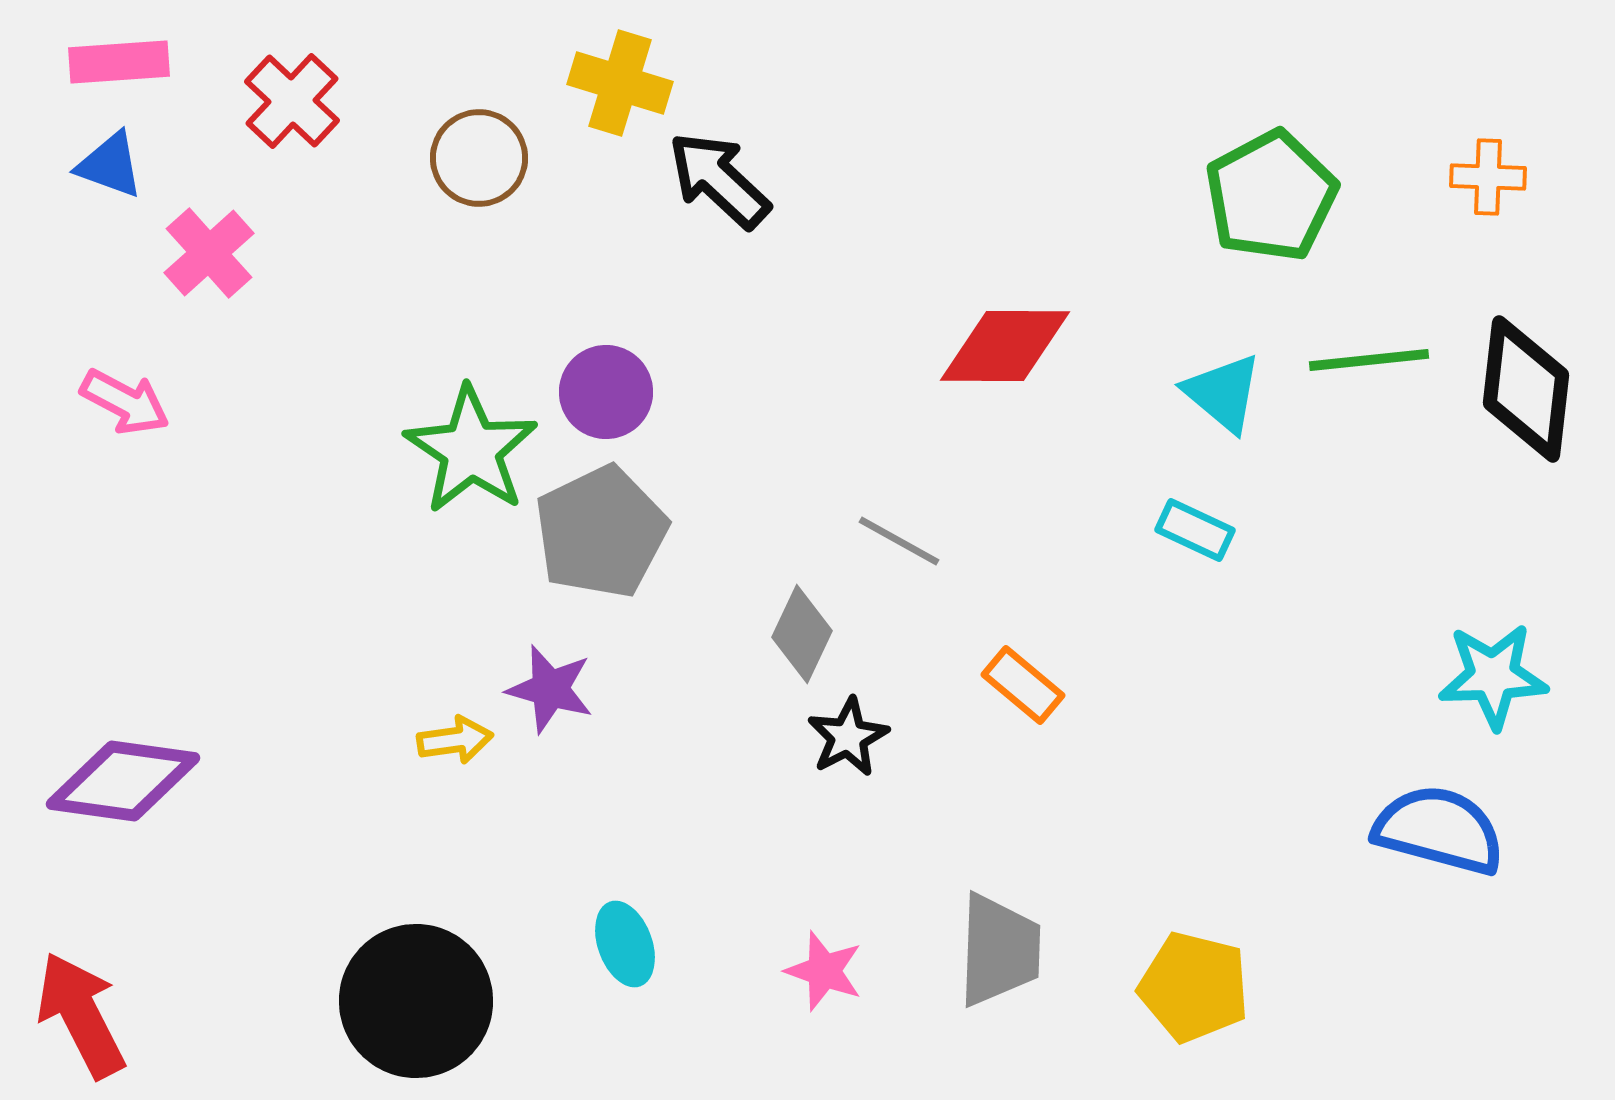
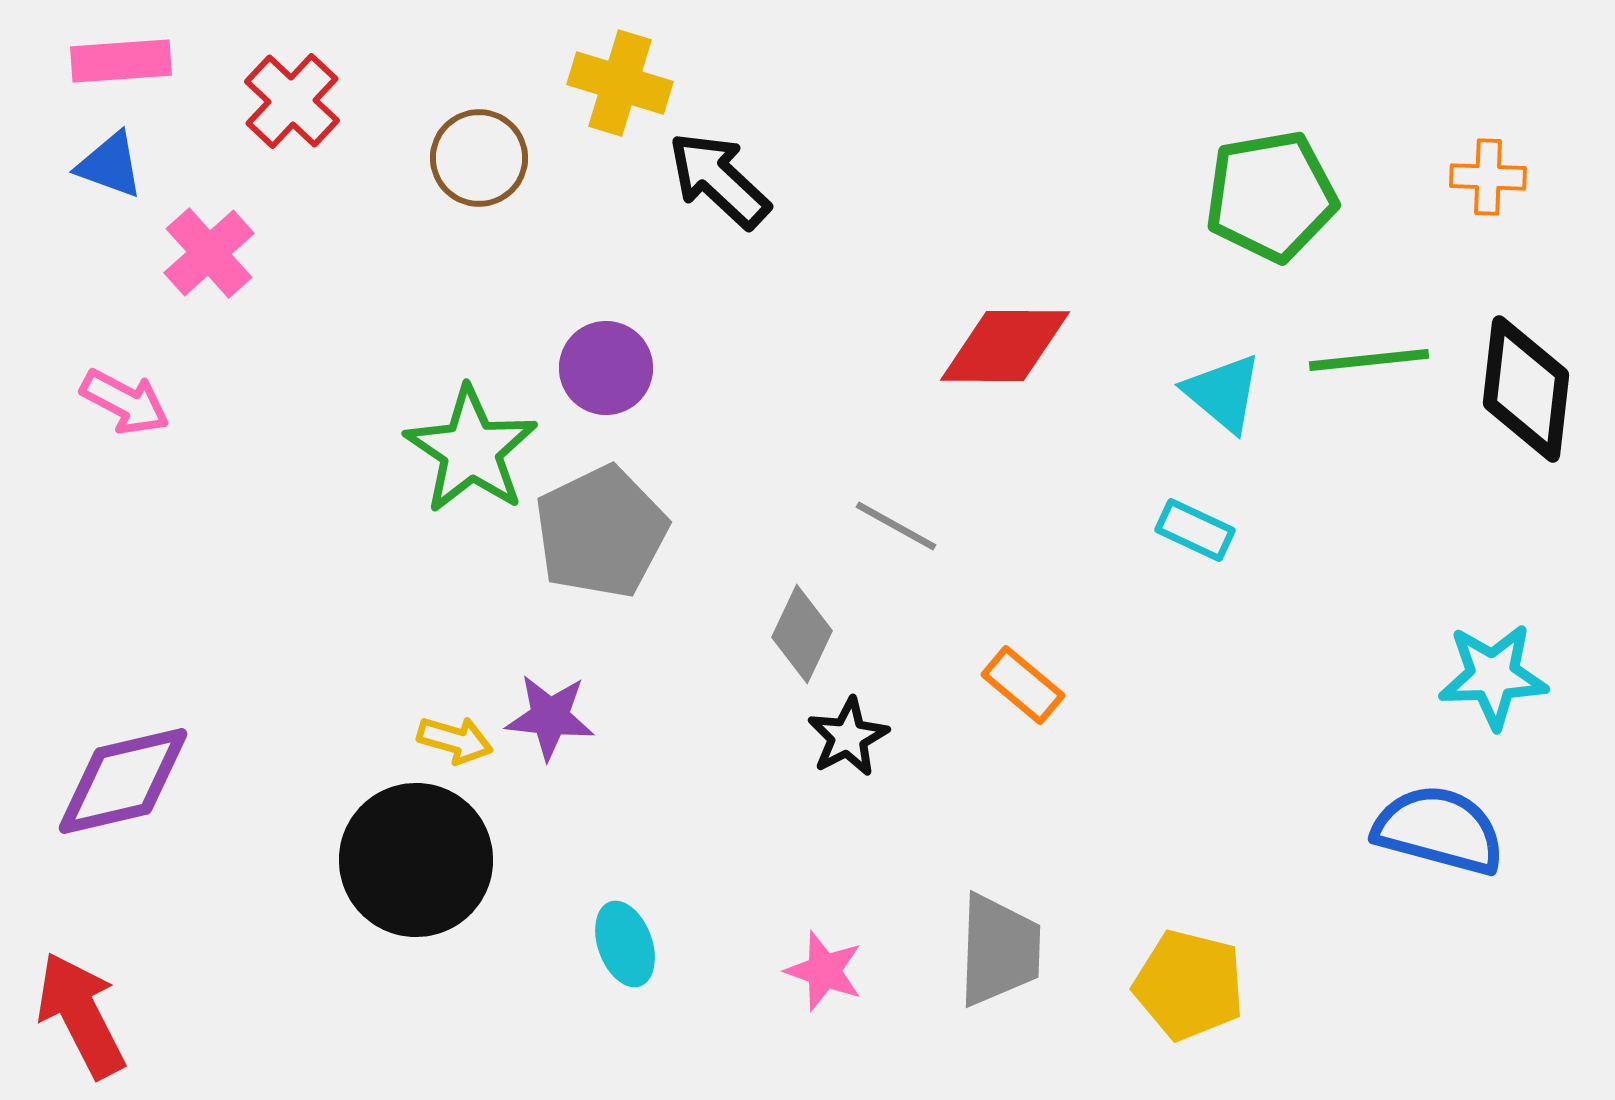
pink rectangle: moved 2 px right, 1 px up
green pentagon: rotated 18 degrees clockwise
purple circle: moved 24 px up
gray line: moved 3 px left, 15 px up
purple star: moved 28 px down; rotated 10 degrees counterclockwise
yellow arrow: rotated 24 degrees clockwise
purple diamond: rotated 21 degrees counterclockwise
yellow pentagon: moved 5 px left, 2 px up
black circle: moved 141 px up
